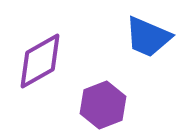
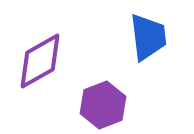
blue trapezoid: rotated 120 degrees counterclockwise
